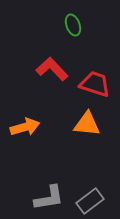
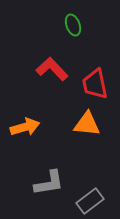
red trapezoid: rotated 120 degrees counterclockwise
gray L-shape: moved 15 px up
